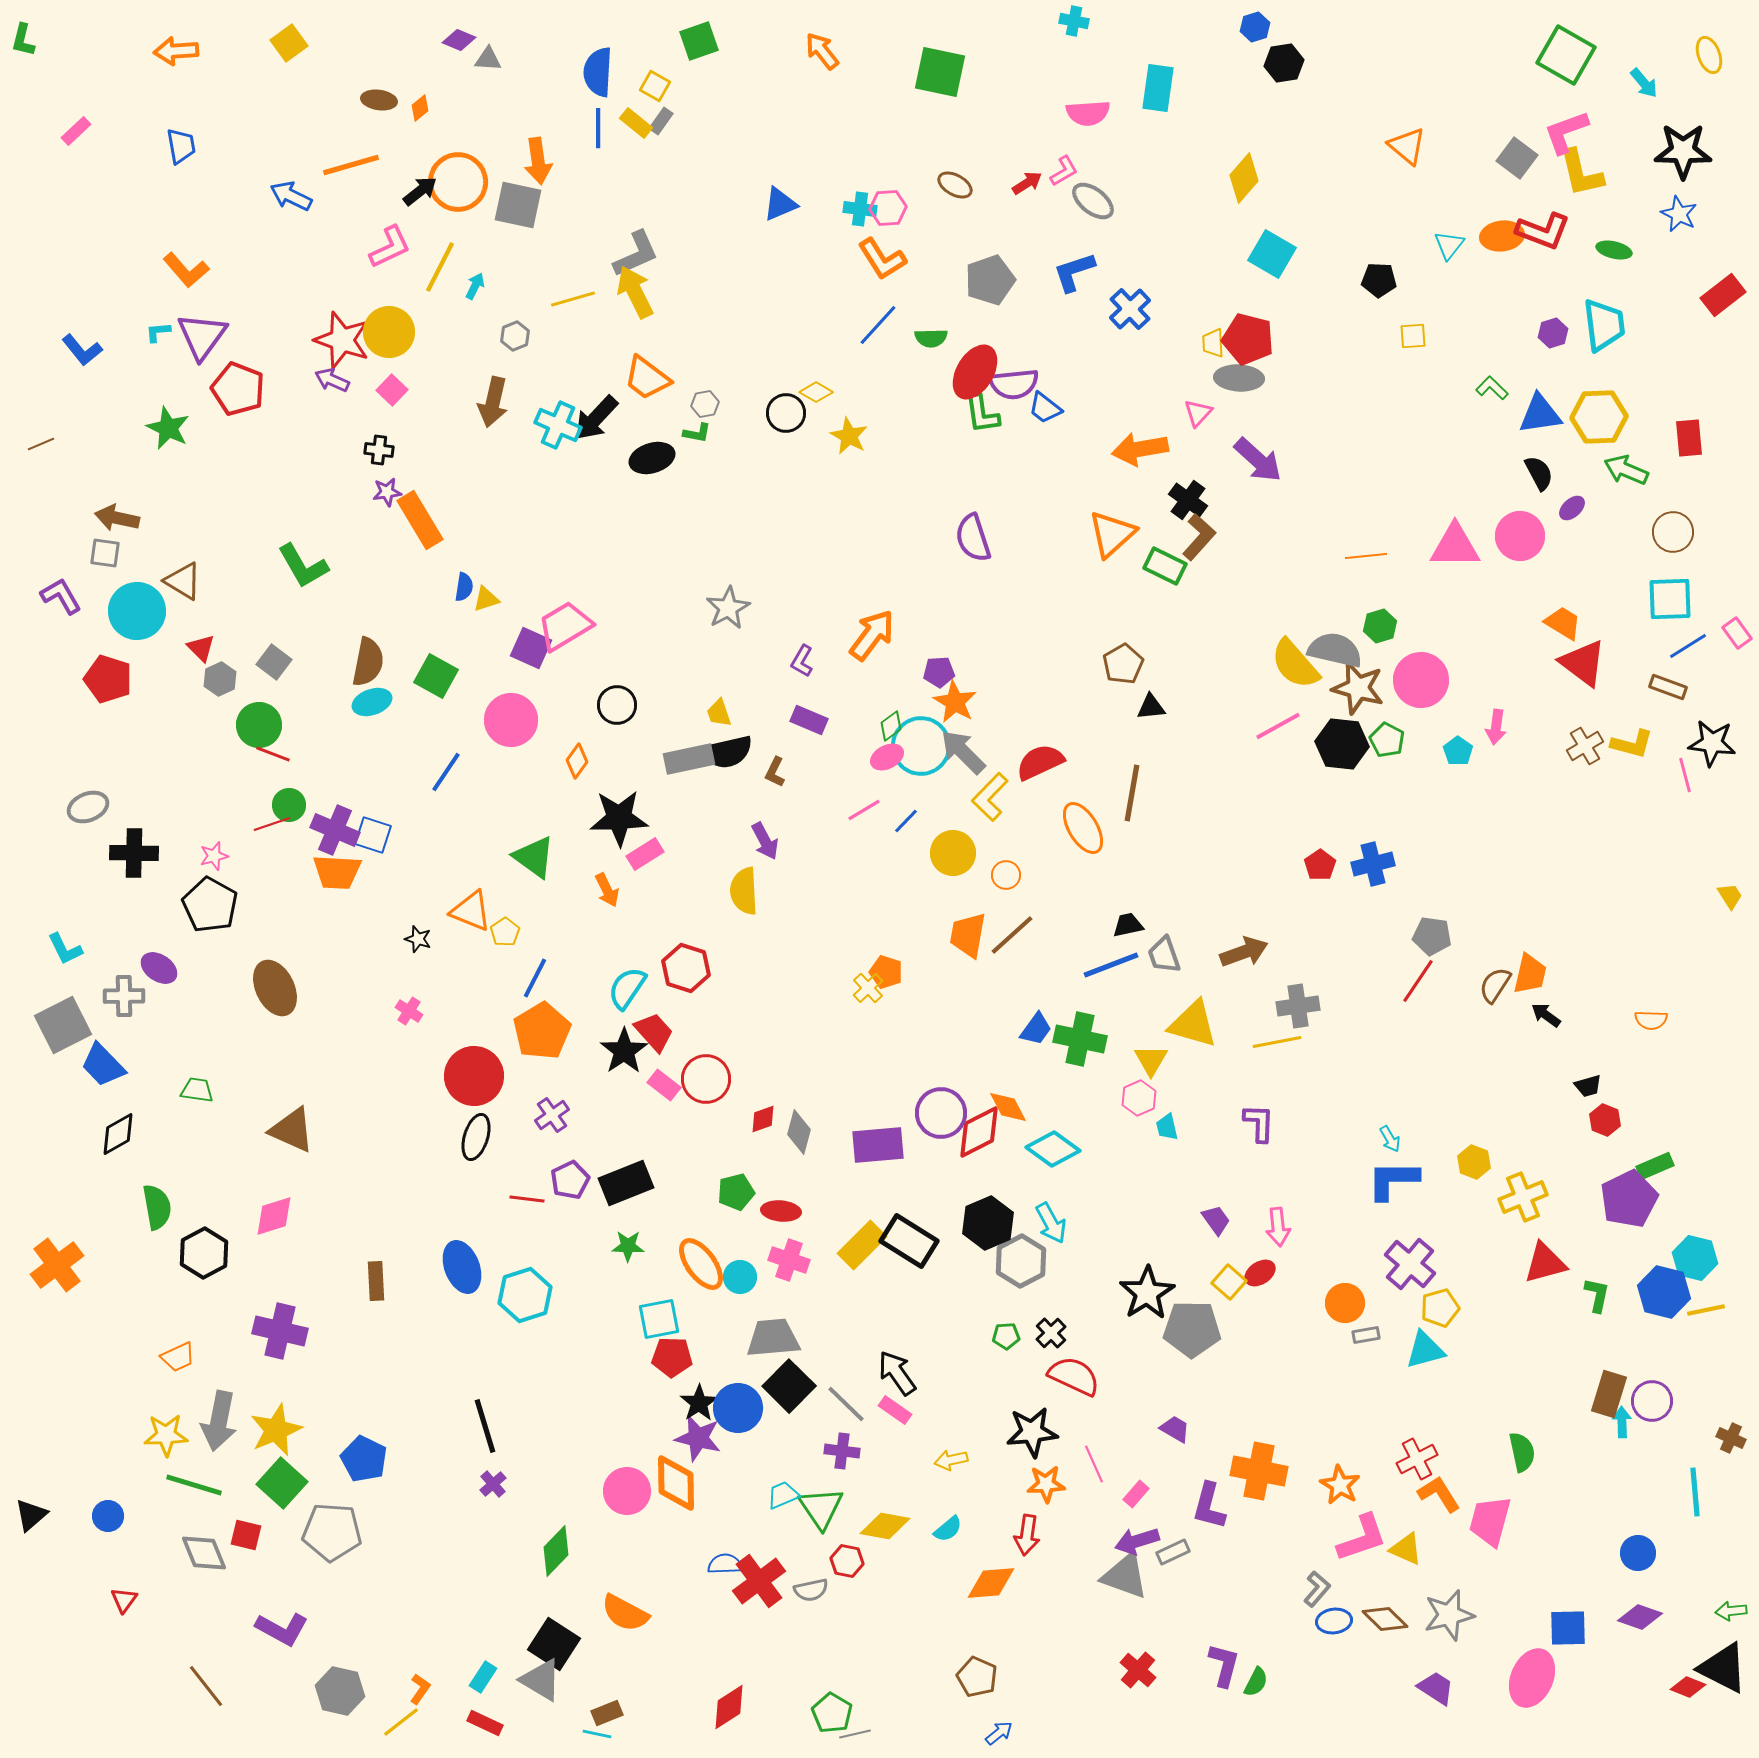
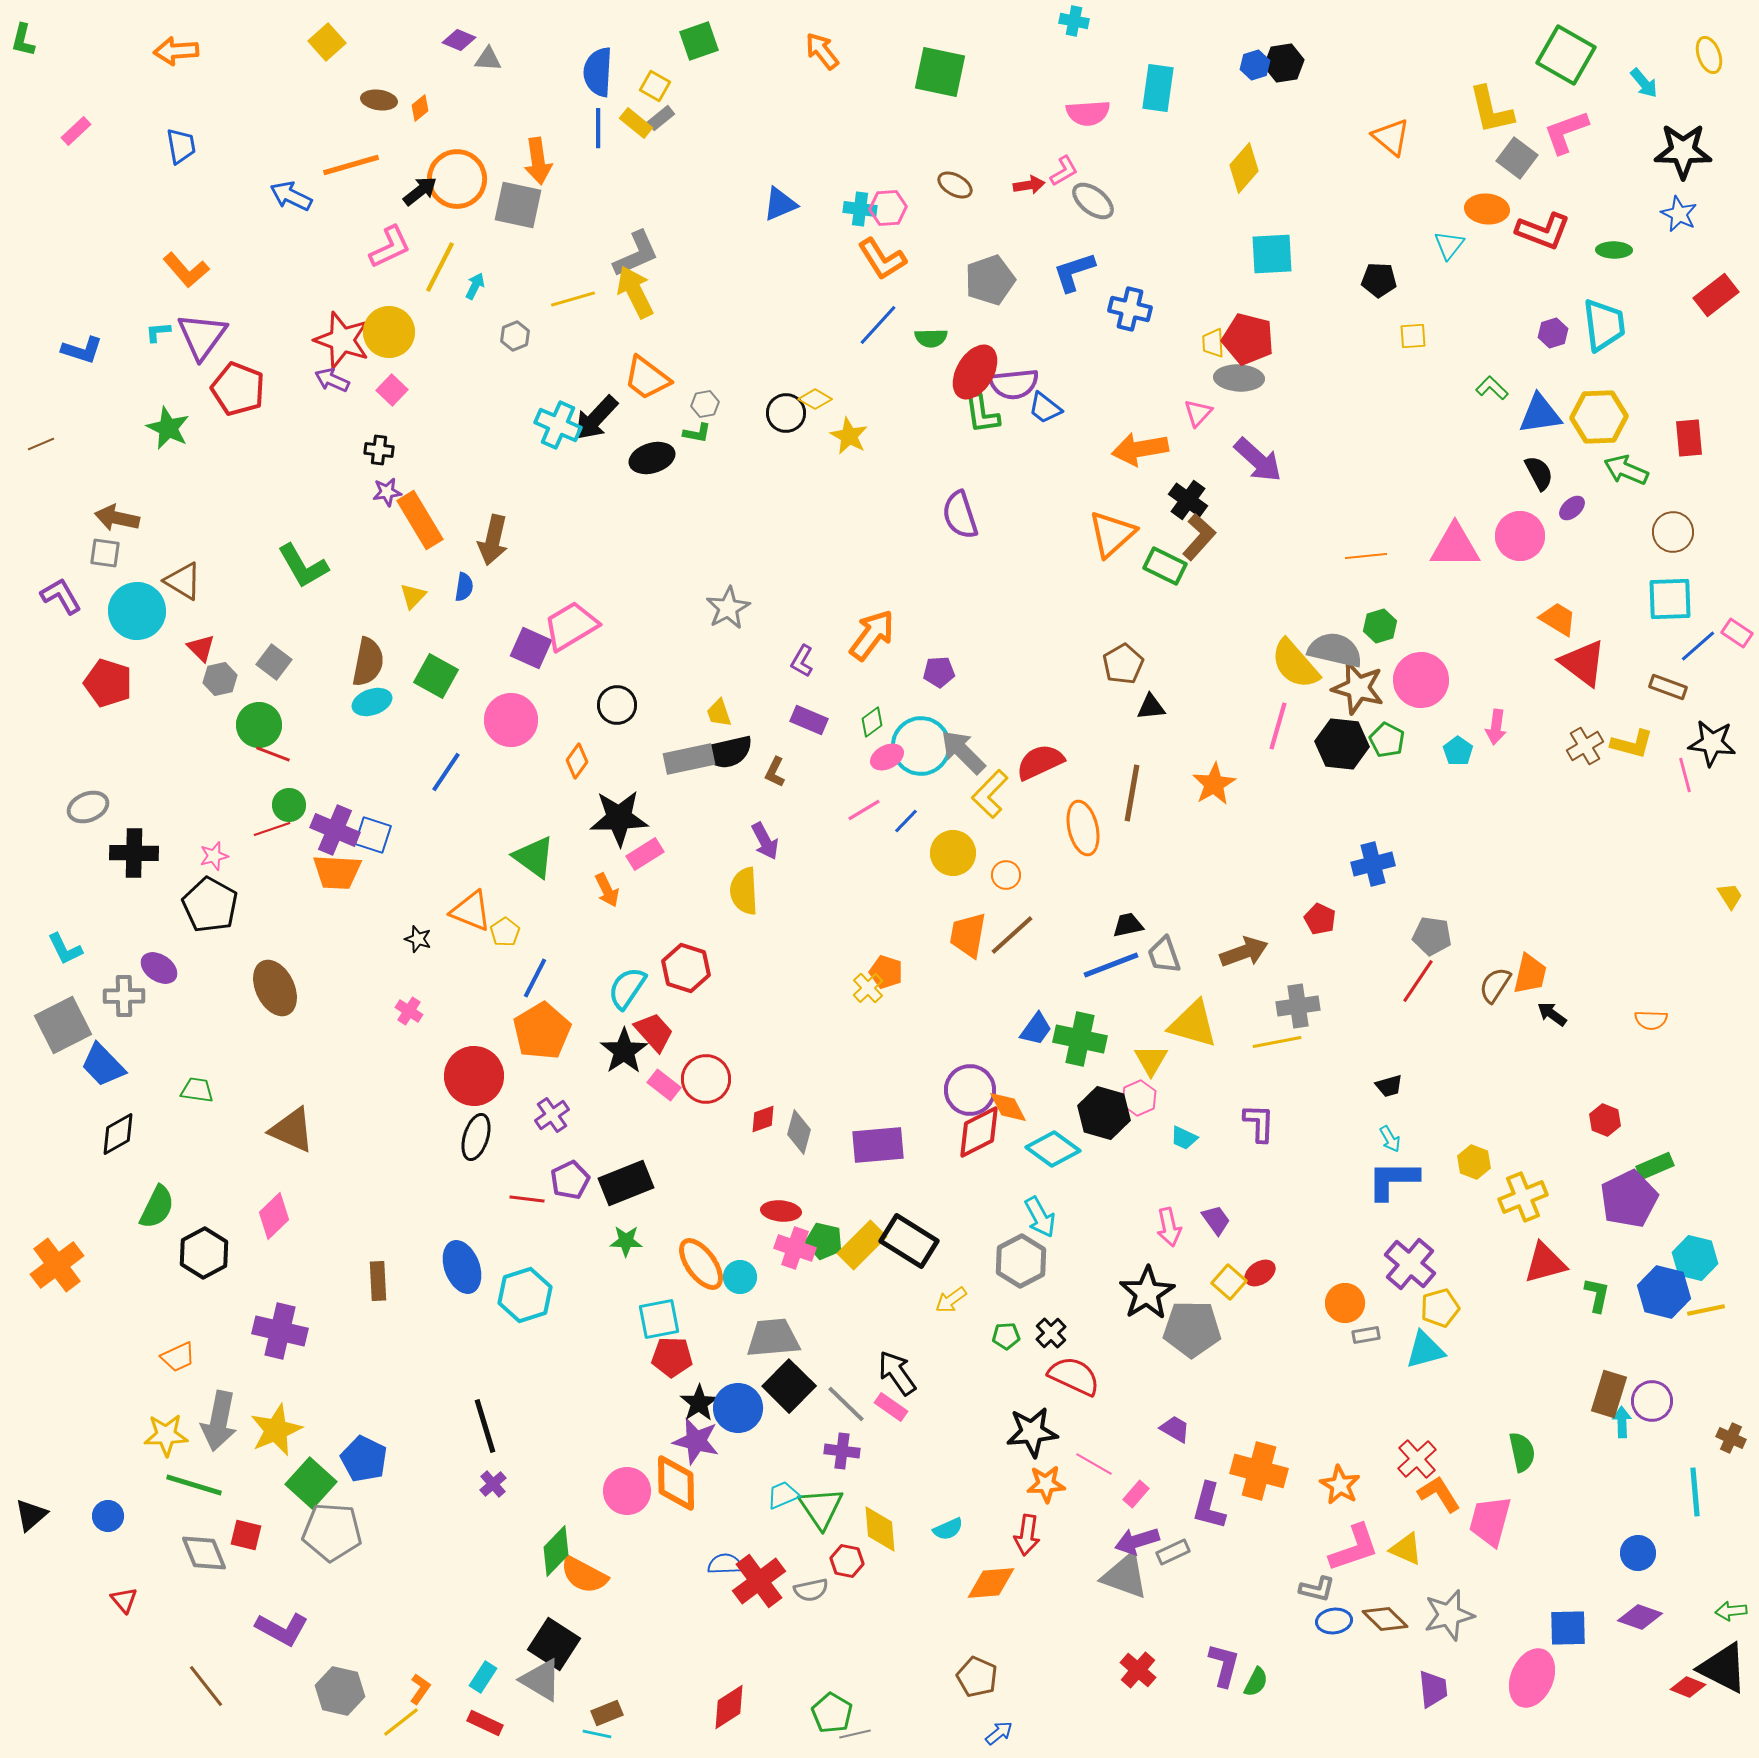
blue hexagon at (1255, 27): moved 38 px down
yellow square at (289, 43): moved 38 px right, 1 px up; rotated 6 degrees counterclockwise
gray rectangle at (661, 121): moved 3 px up; rotated 16 degrees clockwise
orange triangle at (1407, 146): moved 16 px left, 9 px up
yellow L-shape at (1581, 173): moved 90 px left, 63 px up
yellow diamond at (1244, 178): moved 10 px up
orange circle at (458, 182): moved 1 px left, 3 px up
red arrow at (1027, 183): moved 2 px right, 2 px down; rotated 24 degrees clockwise
orange ellipse at (1502, 236): moved 15 px left, 27 px up; rotated 12 degrees clockwise
green ellipse at (1614, 250): rotated 12 degrees counterclockwise
cyan square at (1272, 254): rotated 33 degrees counterclockwise
red rectangle at (1723, 295): moved 7 px left
blue cross at (1130, 309): rotated 33 degrees counterclockwise
blue L-shape at (82, 350): rotated 33 degrees counterclockwise
yellow diamond at (816, 392): moved 1 px left, 7 px down
brown arrow at (493, 402): moved 138 px down
purple semicircle at (973, 538): moved 13 px left, 23 px up
yellow triangle at (486, 599): moved 73 px left, 3 px up; rotated 28 degrees counterclockwise
orange trapezoid at (1563, 623): moved 5 px left, 4 px up
pink trapezoid at (565, 626): moved 6 px right
pink rectangle at (1737, 633): rotated 20 degrees counterclockwise
blue line at (1688, 646): moved 10 px right; rotated 9 degrees counterclockwise
red pentagon at (108, 679): moved 4 px down
gray hexagon at (220, 679): rotated 12 degrees clockwise
orange star at (955, 702): moved 259 px right, 82 px down; rotated 12 degrees clockwise
green diamond at (891, 726): moved 19 px left, 4 px up
pink line at (1278, 726): rotated 45 degrees counterclockwise
yellow L-shape at (990, 797): moved 3 px up
red line at (272, 824): moved 5 px down
orange ellipse at (1083, 828): rotated 18 degrees clockwise
red pentagon at (1320, 865): moved 54 px down; rotated 12 degrees counterclockwise
black arrow at (1546, 1015): moved 6 px right, 1 px up
black trapezoid at (1588, 1086): moved 199 px left
purple circle at (941, 1113): moved 29 px right, 23 px up
cyan trapezoid at (1167, 1127): moved 17 px right, 11 px down; rotated 52 degrees counterclockwise
green pentagon at (736, 1192): moved 88 px right, 49 px down; rotated 27 degrees clockwise
green semicircle at (157, 1207): rotated 36 degrees clockwise
pink diamond at (274, 1216): rotated 27 degrees counterclockwise
black hexagon at (988, 1223): moved 116 px right, 110 px up; rotated 21 degrees counterclockwise
cyan arrow at (1051, 1223): moved 11 px left, 6 px up
pink arrow at (1278, 1227): moved 109 px left; rotated 6 degrees counterclockwise
green star at (628, 1246): moved 2 px left, 5 px up
pink cross at (789, 1260): moved 6 px right, 12 px up
brown rectangle at (376, 1281): moved 2 px right
pink rectangle at (895, 1410): moved 4 px left, 3 px up
purple star at (698, 1438): moved 2 px left, 3 px down
red cross at (1417, 1459): rotated 15 degrees counterclockwise
yellow arrow at (951, 1460): moved 160 px up; rotated 24 degrees counterclockwise
pink line at (1094, 1464): rotated 36 degrees counterclockwise
orange cross at (1259, 1471): rotated 4 degrees clockwise
green square at (282, 1483): moved 29 px right
yellow diamond at (885, 1526): moved 5 px left, 3 px down; rotated 75 degrees clockwise
cyan semicircle at (948, 1529): rotated 16 degrees clockwise
pink L-shape at (1362, 1538): moved 8 px left, 10 px down
gray L-shape at (1317, 1589): rotated 63 degrees clockwise
red triangle at (124, 1600): rotated 16 degrees counterclockwise
orange semicircle at (625, 1613): moved 41 px left, 38 px up
purple trapezoid at (1436, 1688): moved 3 px left, 1 px down; rotated 51 degrees clockwise
